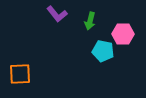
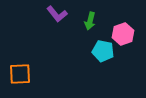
pink hexagon: rotated 20 degrees counterclockwise
